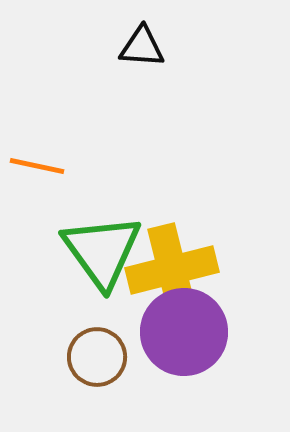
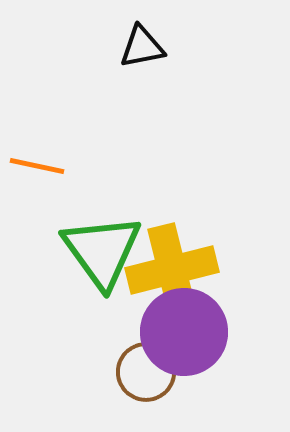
black triangle: rotated 15 degrees counterclockwise
brown circle: moved 49 px right, 15 px down
